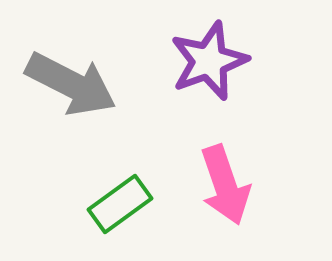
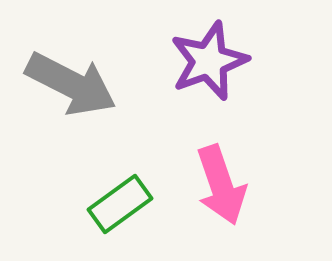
pink arrow: moved 4 px left
